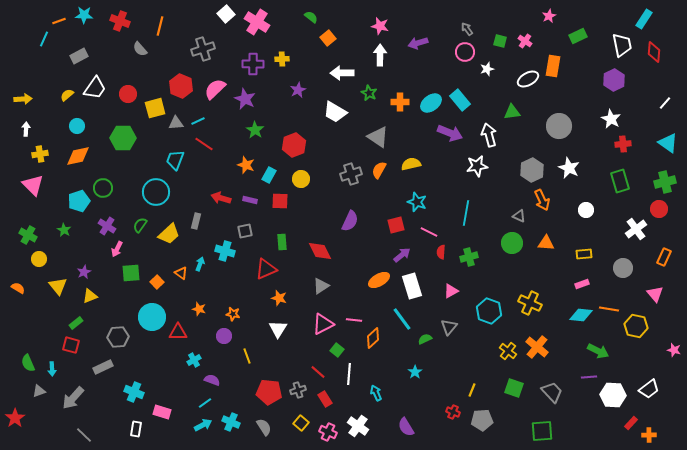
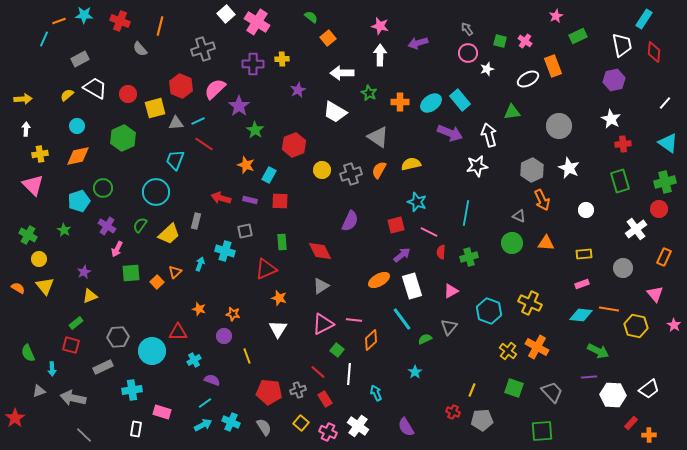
pink star at (549, 16): moved 7 px right
pink circle at (465, 52): moved 3 px right, 1 px down
gray rectangle at (79, 56): moved 1 px right, 3 px down
orange rectangle at (553, 66): rotated 30 degrees counterclockwise
purple hexagon at (614, 80): rotated 15 degrees clockwise
white trapezoid at (95, 88): rotated 95 degrees counterclockwise
purple star at (245, 99): moved 6 px left, 7 px down; rotated 10 degrees clockwise
green hexagon at (123, 138): rotated 25 degrees counterclockwise
yellow circle at (301, 179): moved 21 px right, 9 px up
orange triangle at (181, 273): moved 6 px left, 1 px up; rotated 40 degrees clockwise
yellow triangle at (58, 286): moved 13 px left
cyan circle at (152, 317): moved 34 px down
orange diamond at (373, 338): moved 2 px left, 2 px down
orange cross at (537, 347): rotated 10 degrees counterclockwise
pink star at (674, 350): moved 25 px up; rotated 16 degrees clockwise
green semicircle at (28, 363): moved 10 px up
cyan cross at (134, 392): moved 2 px left, 2 px up; rotated 30 degrees counterclockwise
gray arrow at (73, 398): rotated 60 degrees clockwise
